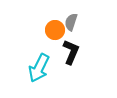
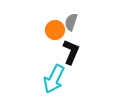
cyan arrow: moved 15 px right, 11 px down
